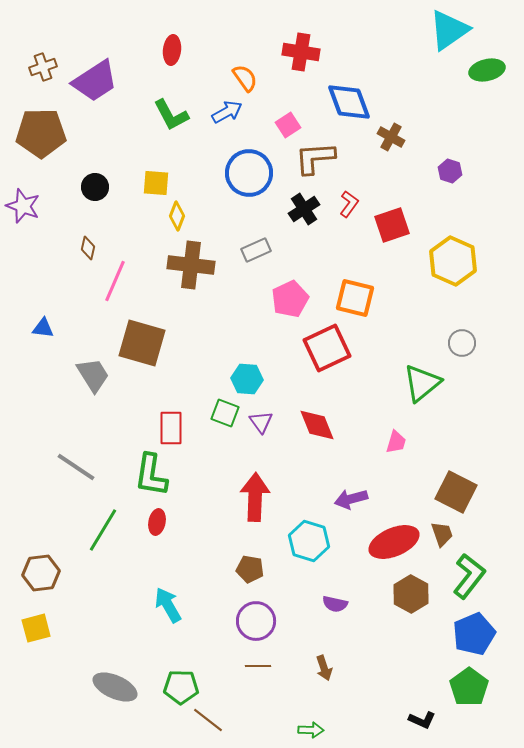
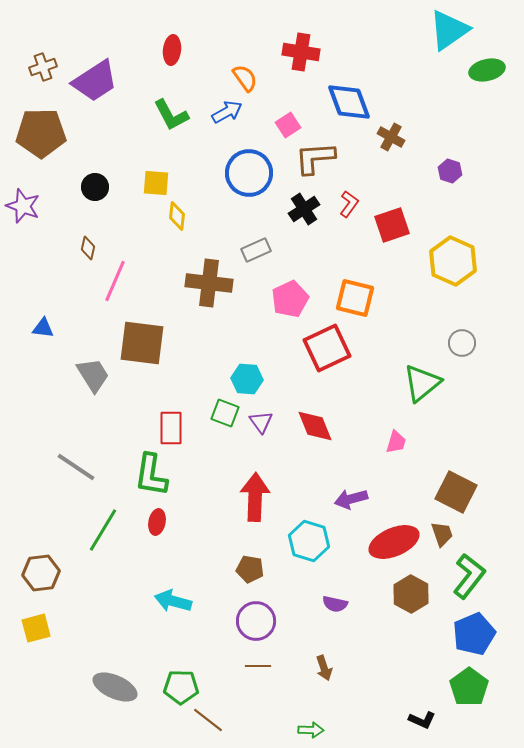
yellow diamond at (177, 216): rotated 16 degrees counterclockwise
brown cross at (191, 265): moved 18 px right, 18 px down
brown square at (142, 343): rotated 9 degrees counterclockwise
red diamond at (317, 425): moved 2 px left, 1 px down
cyan arrow at (168, 605): moved 5 px right, 4 px up; rotated 45 degrees counterclockwise
